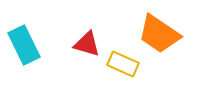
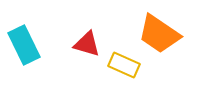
yellow rectangle: moved 1 px right, 1 px down
